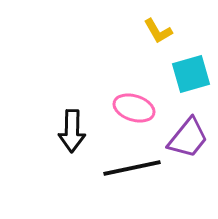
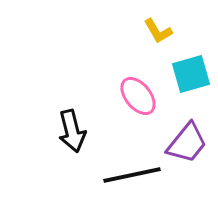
pink ellipse: moved 4 px right, 12 px up; rotated 33 degrees clockwise
black arrow: rotated 15 degrees counterclockwise
purple trapezoid: moved 1 px left, 5 px down
black line: moved 7 px down
